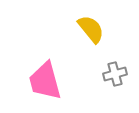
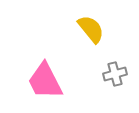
pink trapezoid: rotated 12 degrees counterclockwise
